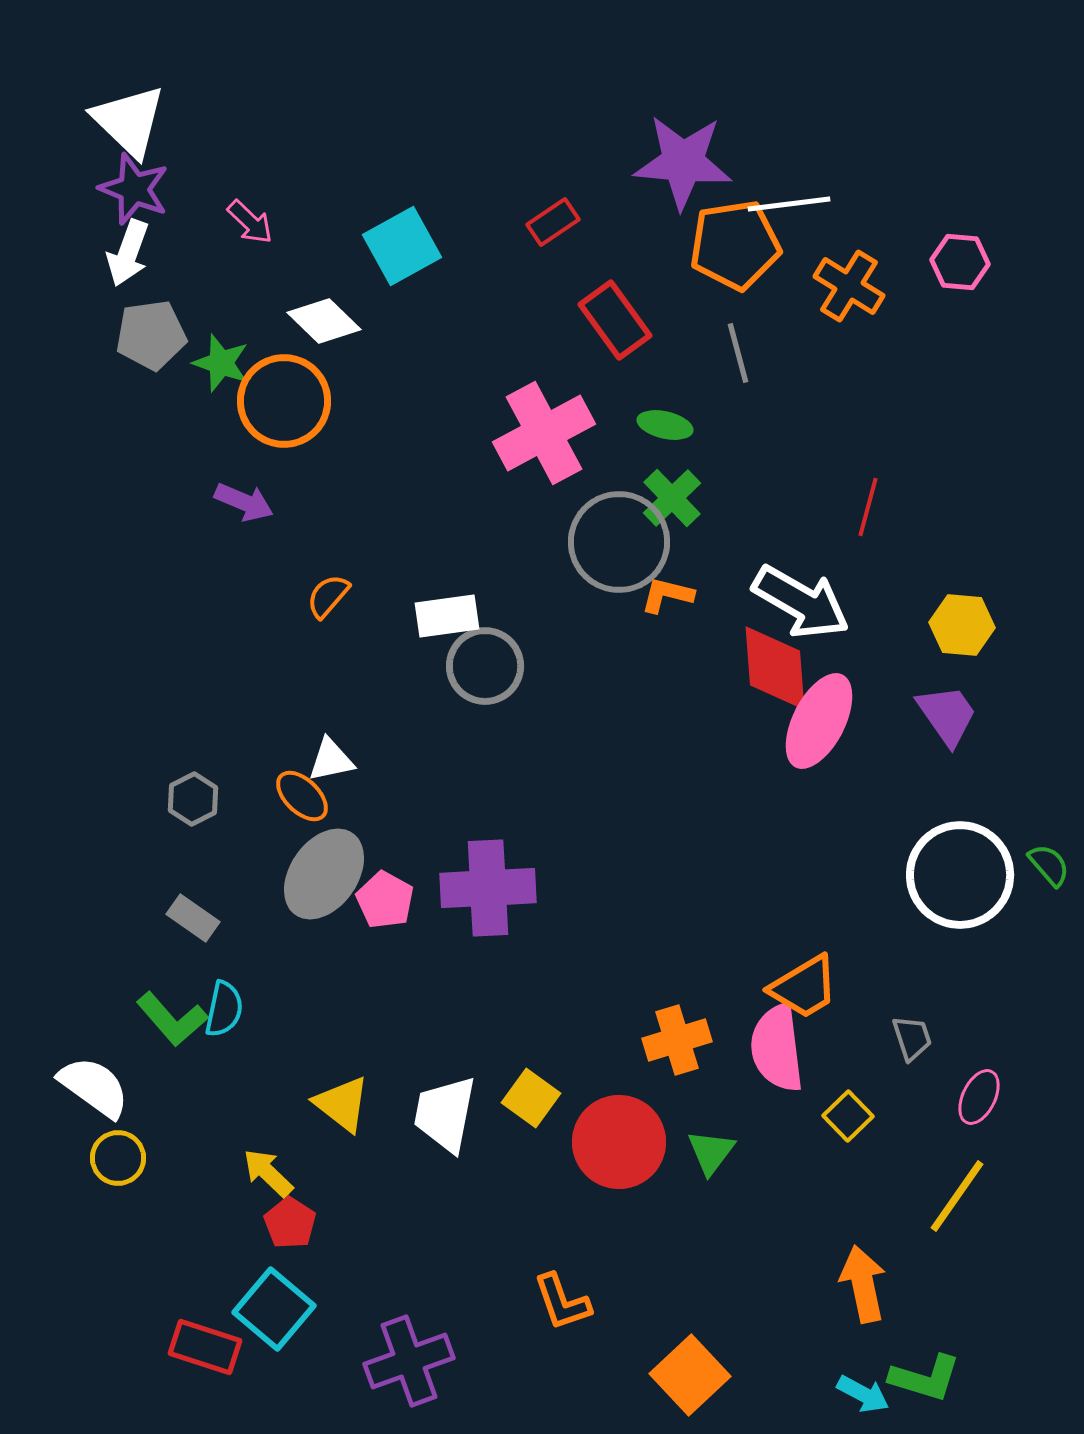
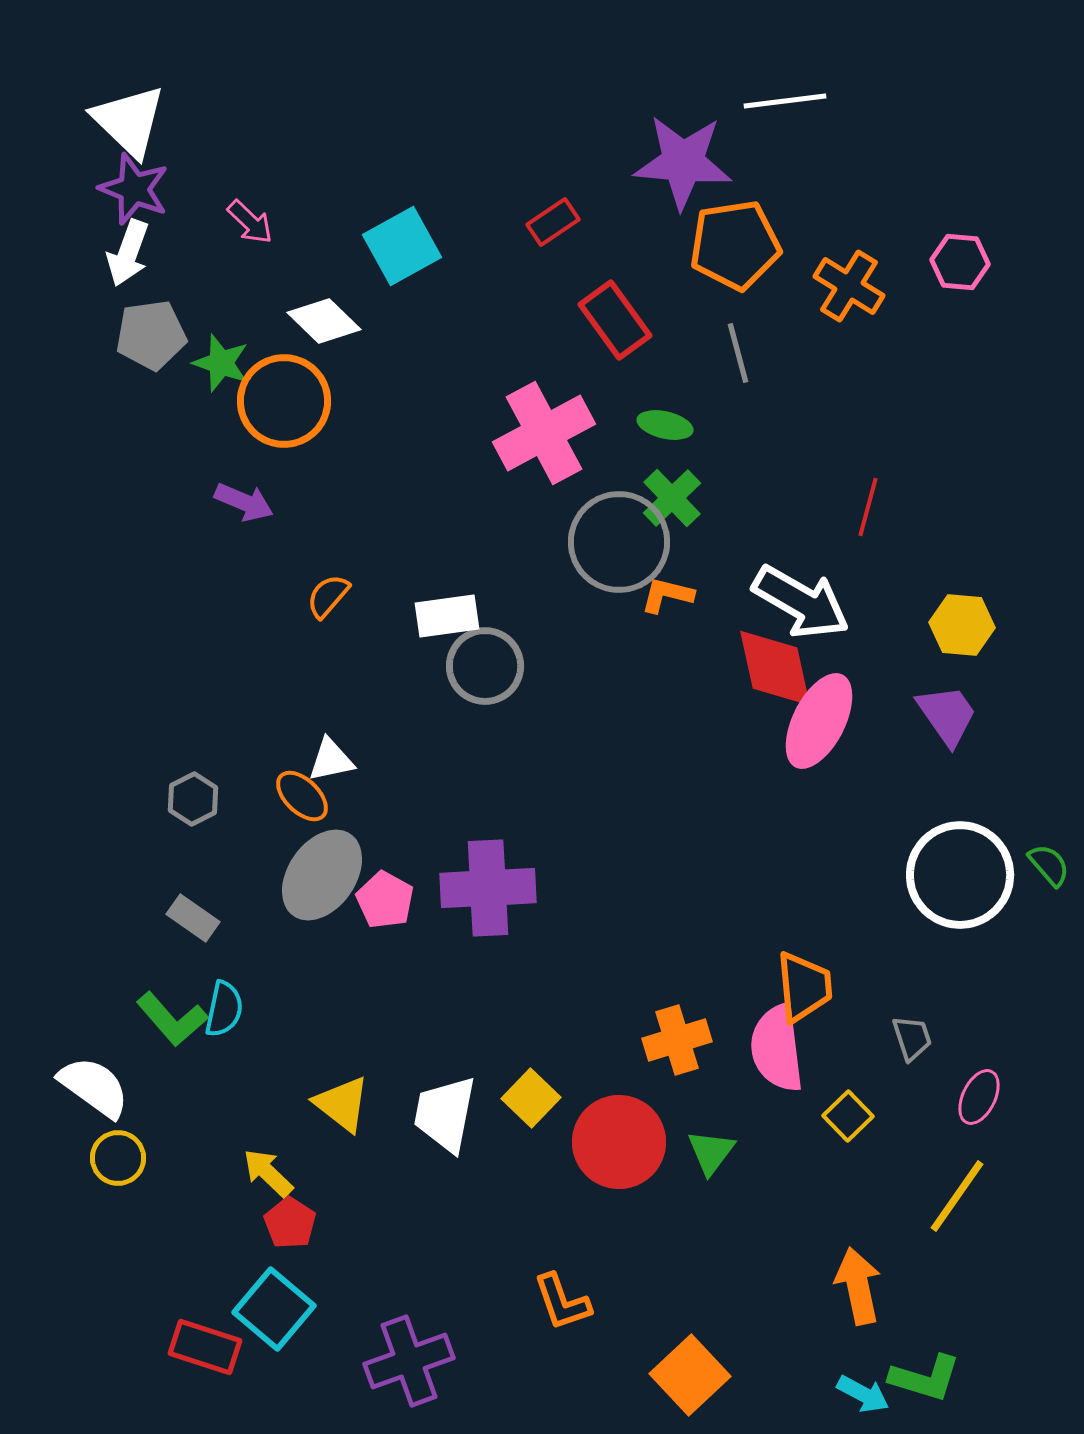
white line at (789, 204): moved 4 px left, 103 px up
red diamond at (775, 668): rotated 8 degrees counterclockwise
gray ellipse at (324, 874): moved 2 px left, 1 px down
orange trapezoid at (804, 987): rotated 64 degrees counterclockwise
yellow square at (531, 1098): rotated 8 degrees clockwise
orange arrow at (863, 1284): moved 5 px left, 2 px down
